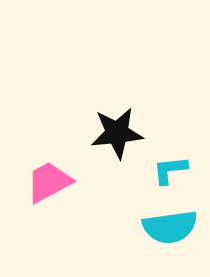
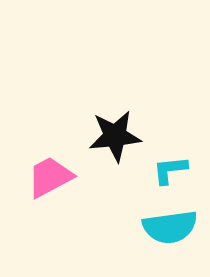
black star: moved 2 px left, 3 px down
pink trapezoid: moved 1 px right, 5 px up
